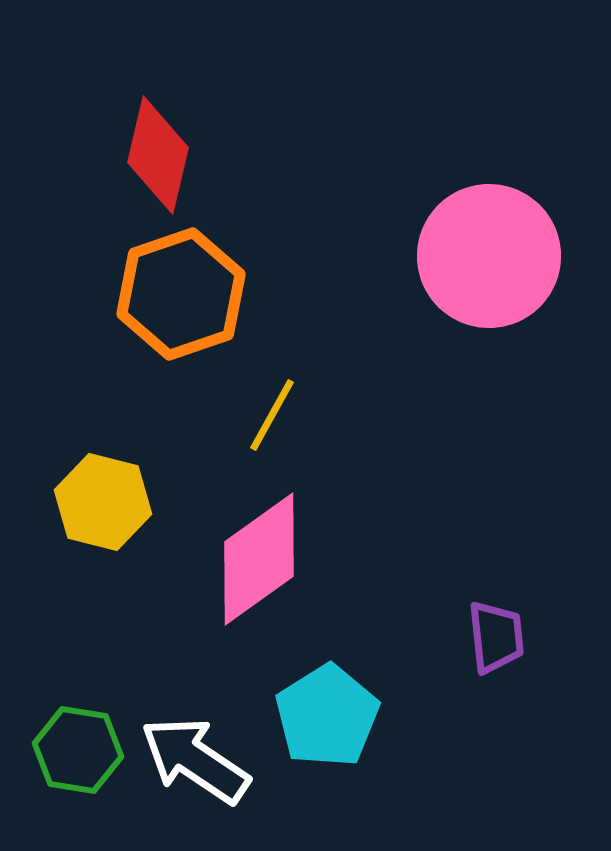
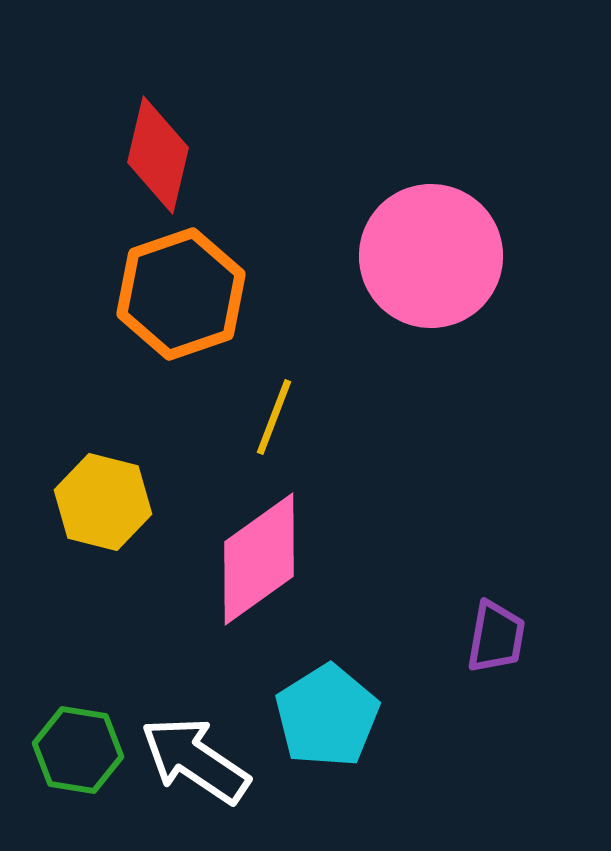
pink circle: moved 58 px left
yellow line: moved 2 px right, 2 px down; rotated 8 degrees counterclockwise
purple trapezoid: rotated 16 degrees clockwise
